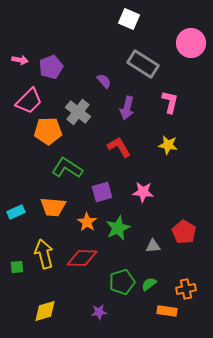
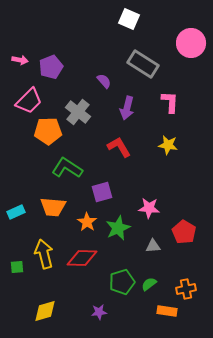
pink L-shape: rotated 10 degrees counterclockwise
pink star: moved 6 px right, 16 px down
